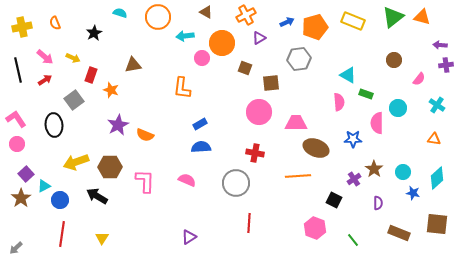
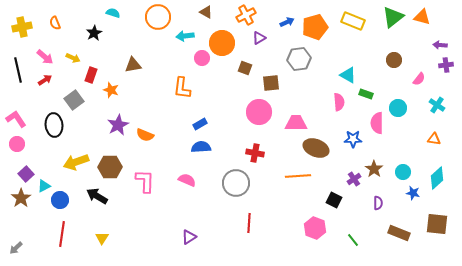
cyan semicircle at (120, 13): moved 7 px left
